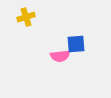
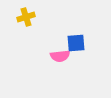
blue square: moved 1 px up
